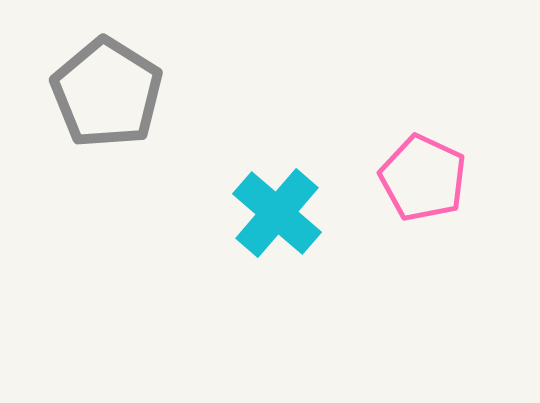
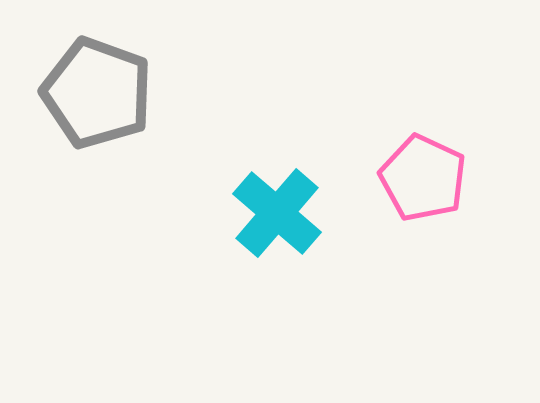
gray pentagon: moved 10 px left; rotated 12 degrees counterclockwise
